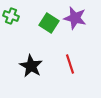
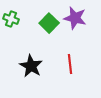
green cross: moved 3 px down
green square: rotated 12 degrees clockwise
red line: rotated 12 degrees clockwise
